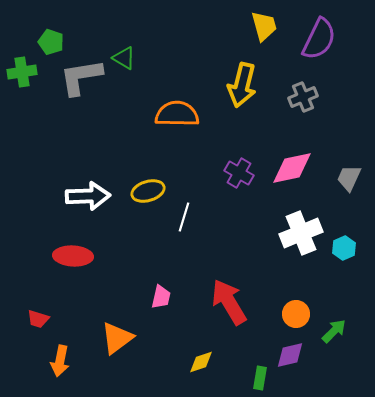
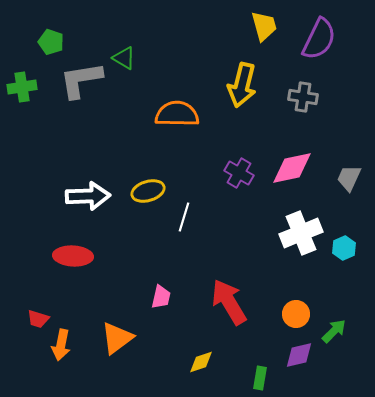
green cross: moved 15 px down
gray L-shape: moved 3 px down
gray cross: rotated 32 degrees clockwise
purple diamond: moved 9 px right
orange arrow: moved 1 px right, 16 px up
